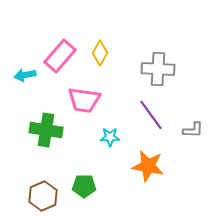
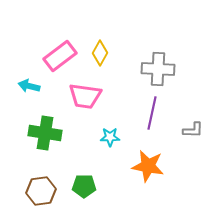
pink rectangle: rotated 12 degrees clockwise
cyan arrow: moved 4 px right, 11 px down; rotated 25 degrees clockwise
pink trapezoid: moved 1 px right, 4 px up
purple line: moved 1 px right, 2 px up; rotated 48 degrees clockwise
green cross: moved 1 px left, 3 px down
brown hexagon: moved 2 px left, 5 px up; rotated 16 degrees clockwise
